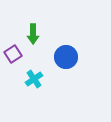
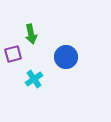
green arrow: moved 2 px left; rotated 12 degrees counterclockwise
purple square: rotated 18 degrees clockwise
